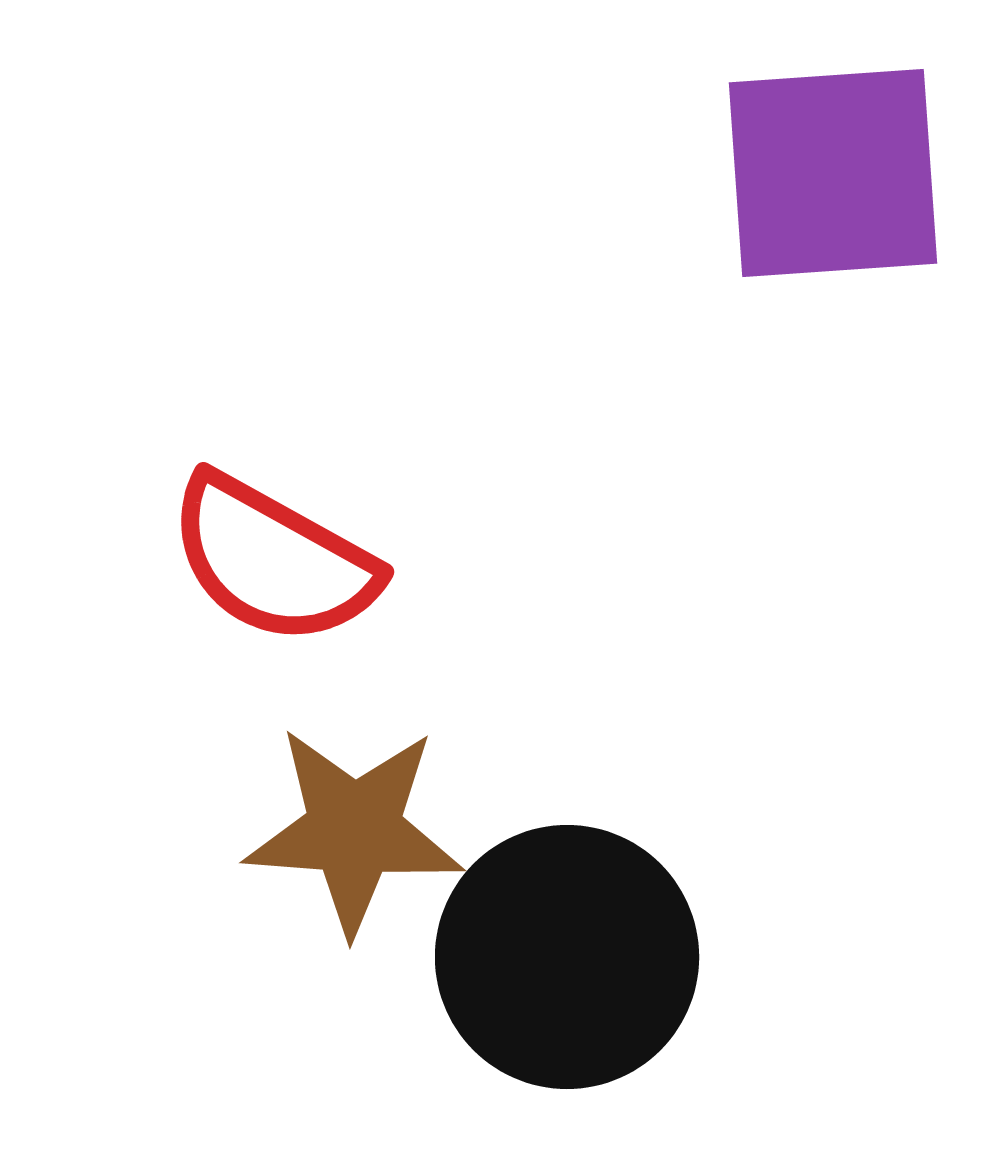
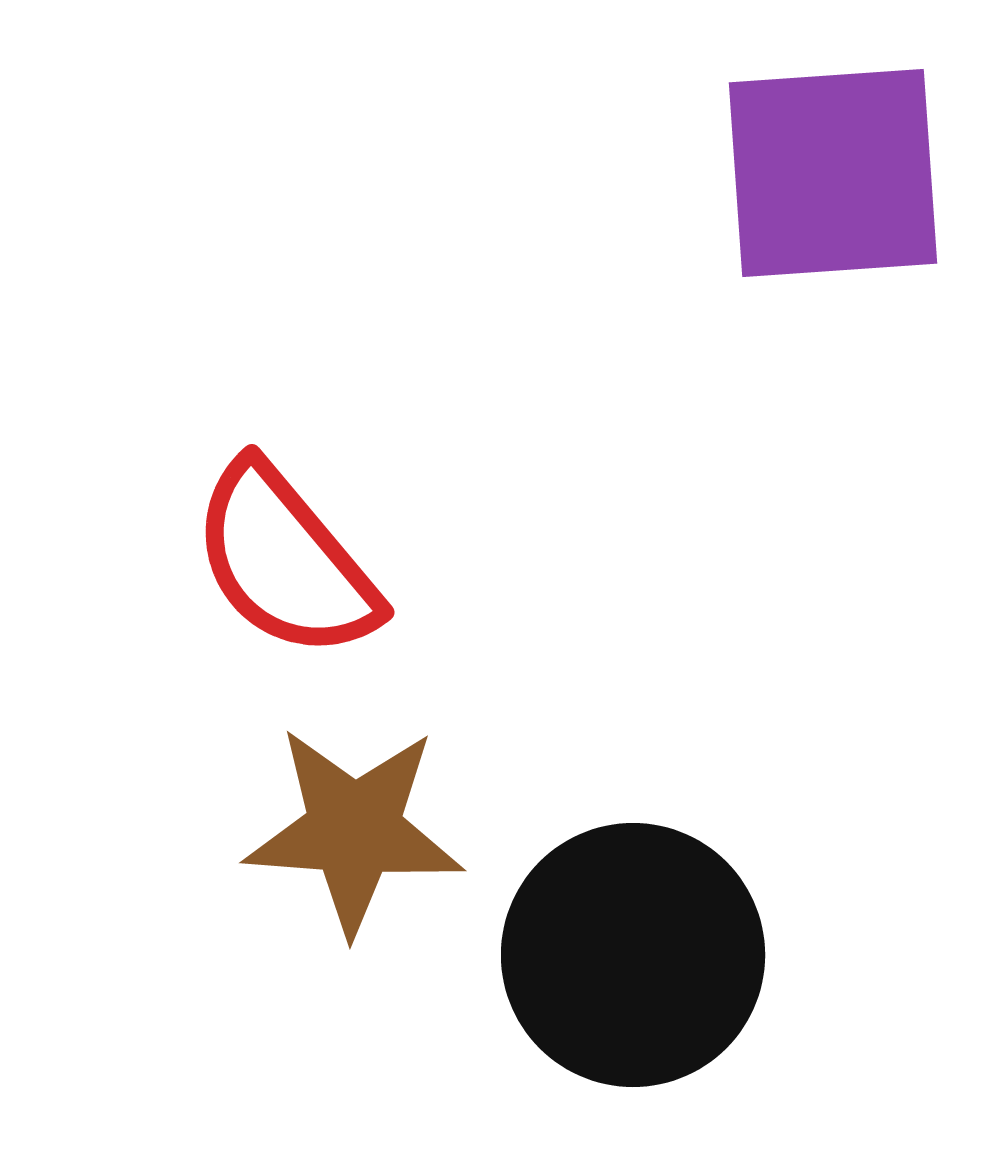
red semicircle: moved 12 px right, 1 px down; rotated 21 degrees clockwise
black circle: moved 66 px right, 2 px up
